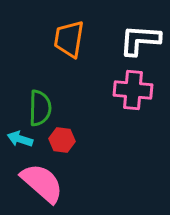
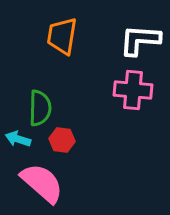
orange trapezoid: moved 7 px left, 3 px up
cyan arrow: moved 2 px left
